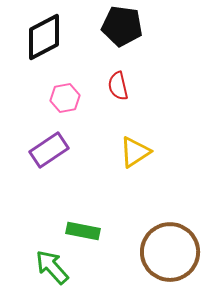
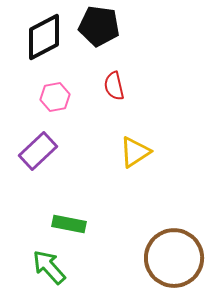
black pentagon: moved 23 px left
red semicircle: moved 4 px left
pink hexagon: moved 10 px left, 1 px up
purple rectangle: moved 11 px left, 1 px down; rotated 9 degrees counterclockwise
green rectangle: moved 14 px left, 7 px up
brown circle: moved 4 px right, 6 px down
green arrow: moved 3 px left
